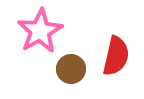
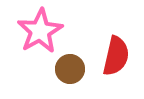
brown circle: moved 1 px left
